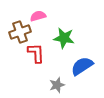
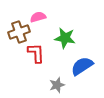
pink semicircle: moved 1 px down
brown cross: moved 1 px left
green star: moved 1 px right
